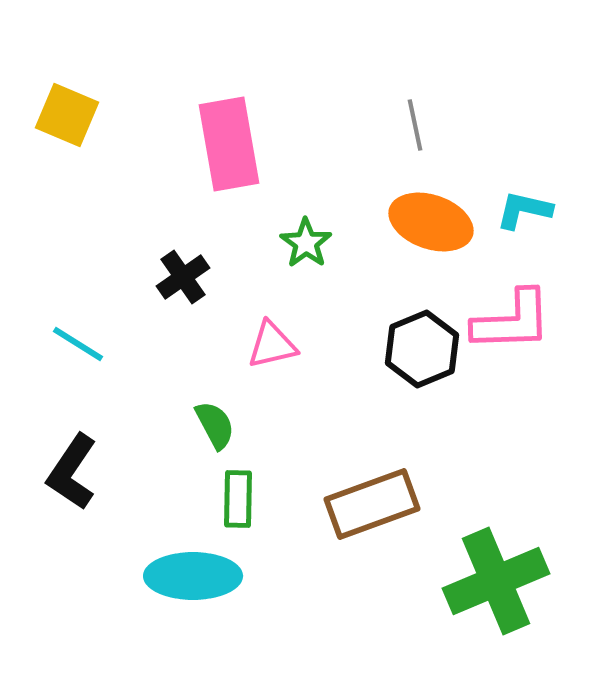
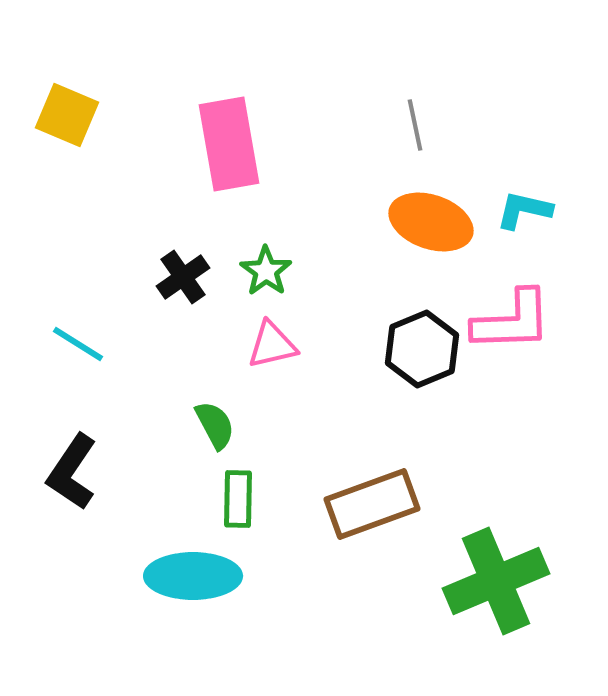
green star: moved 40 px left, 28 px down
